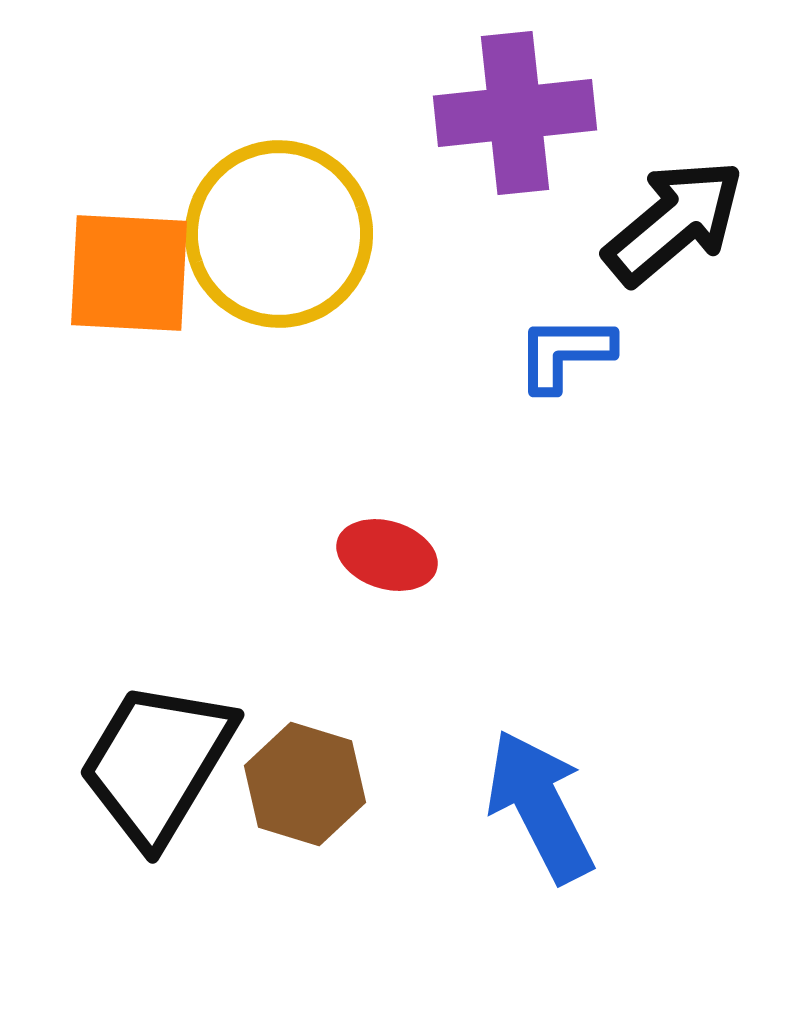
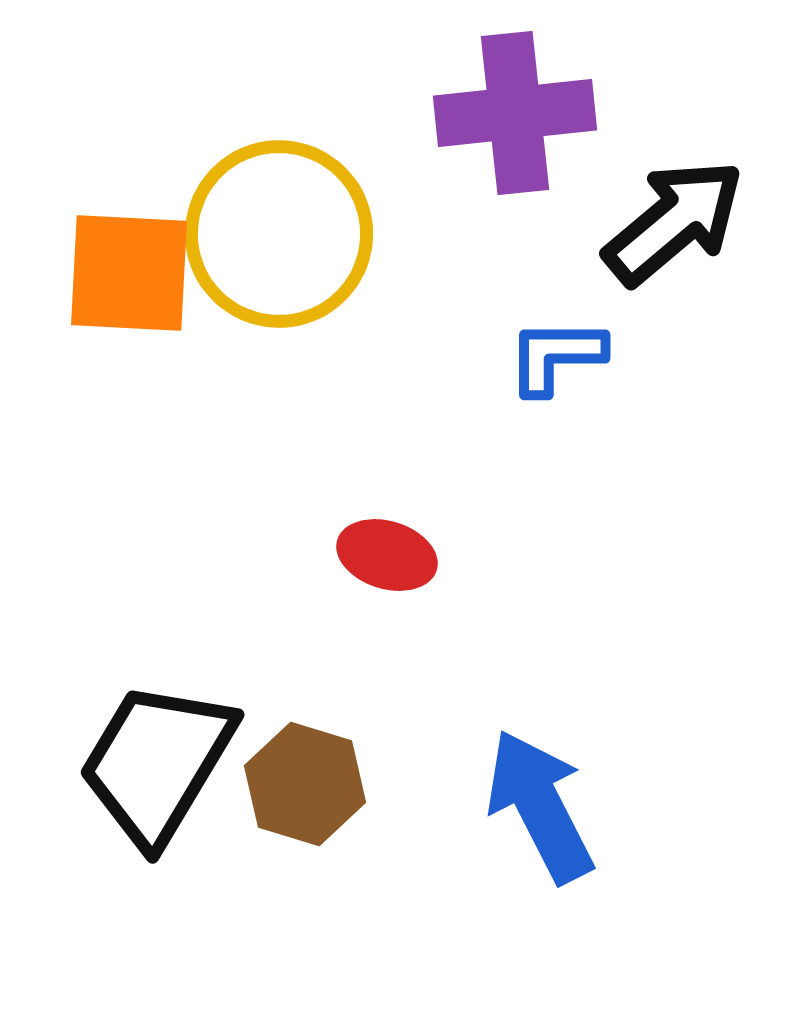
blue L-shape: moved 9 px left, 3 px down
